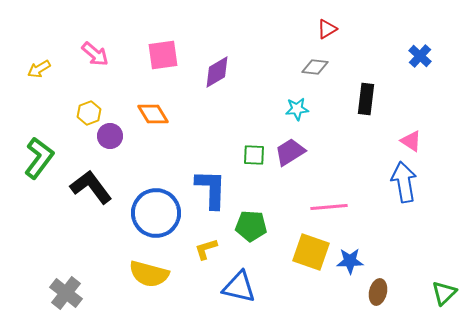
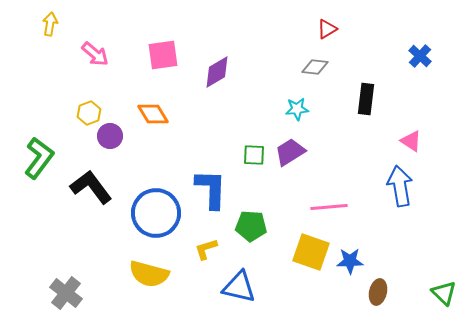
yellow arrow: moved 11 px right, 45 px up; rotated 130 degrees clockwise
blue arrow: moved 4 px left, 4 px down
green triangle: rotated 32 degrees counterclockwise
